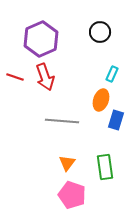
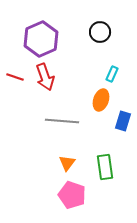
blue rectangle: moved 7 px right, 1 px down
